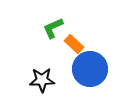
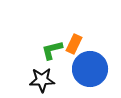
green L-shape: moved 1 px left, 22 px down; rotated 10 degrees clockwise
orange rectangle: rotated 72 degrees clockwise
